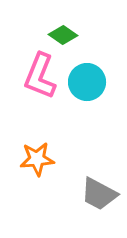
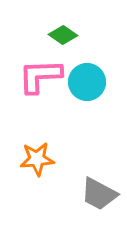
pink L-shape: rotated 66 degrees clockwise
